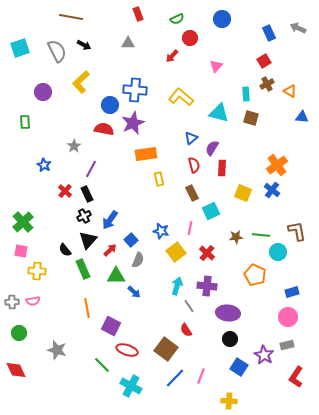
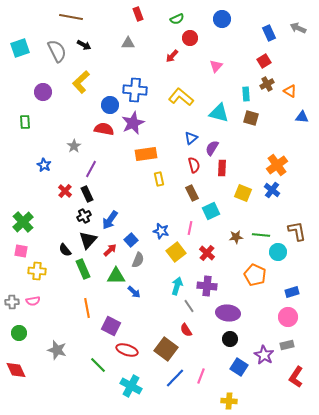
green line at (102, 365): moved 4 px left
